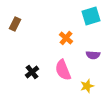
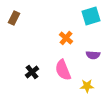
brown rectangle: moved 1 px left, 6 px up
yellow star: rotated 16 degrees clockwise
